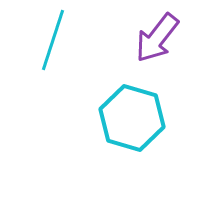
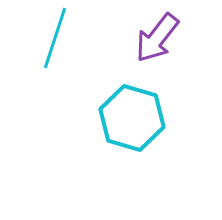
cyan line: moved 2 px right, 2 px up
